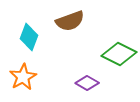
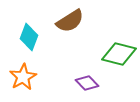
brown semicircle: rotated 12 degrees counterclockwise
green diamond: rotated 12 degrees counterclockwise
purple diamond: rotated 15 degrees clockwise
